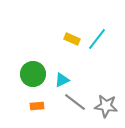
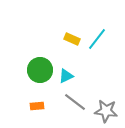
green circle: moved 7 px right, 4 px up
cyan triangle: moved 4 px right, 4 px up
gray star: moved 5 px down
